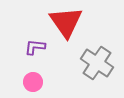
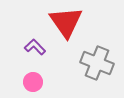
purple L-shape: rotated 40 degrees clockwise
gray cross: rotated 12 degrees counterclockwise
